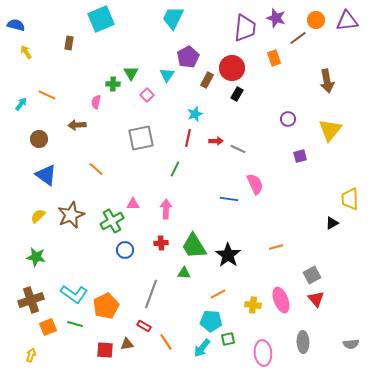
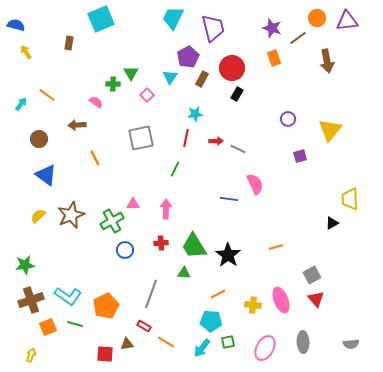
purple star at (276, 18): moved 4 px left, 10 px down
orange circle at (316, 20): moved 1 px right, 2 px up
purple trapezoid at (245, 28): moved 32 px left; rotated 20 degrees counterclockwise
cyan triangle at (167, 75): moved 3 px right, 2 px down
brown rectangle at (207, 80): moved 5 px left, 1 px up
brown arrow at (327, 81): moved 20 px up
orange line at (47, 95): rotated 12 degrees clockwise
pink semicircle at (96, 102): rotated 112 degrees clockwise
cyan star at (195, 114): rotated 14 degrees clockwise
red line at (188, 138): moved 2 px left
orange line at (96, 169): moved 1 px left, 11 px up; rotated 21 degrees clockwise
green star at (36, 257): moved 11 px left, 8 px down; rotated 18 degrees counterclockwise
cyan L-shape at (74, 294): moved 6 px left, 2 px down
green square at (228, 339): moved 3 px down
orange line at (166, 342): rotated 24 degrees counterclockwise
red square at (105, 350): moved 4 px down
pink ellipse at (263, 353): moved 2 px right, 5 px up; rotated 35 degrees clockwise
